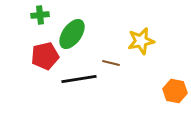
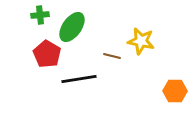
green ellipse: moved 7 px up
yellow star: rotated 24 degrees clockwise
red pentagon: moved 2 px right, 2 px up; rotated 28 degrees counterclockwise
brown line: moved 1 px right, 7 px up
orange hexagon: rotated 10 degrees counterclockwise
